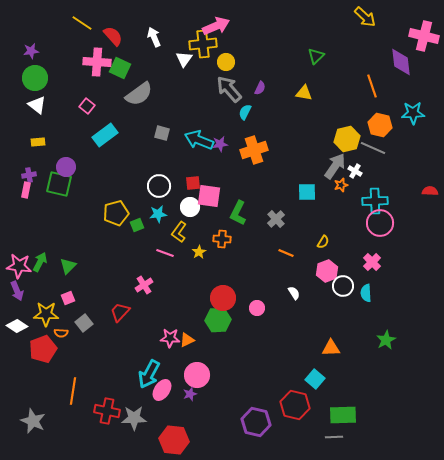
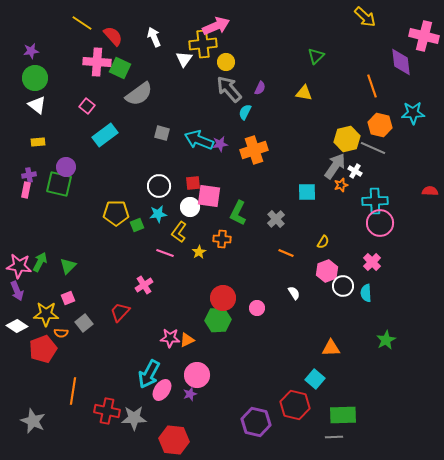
yellow pentagon at (116, 213): rotated 15 degrees clockwise
